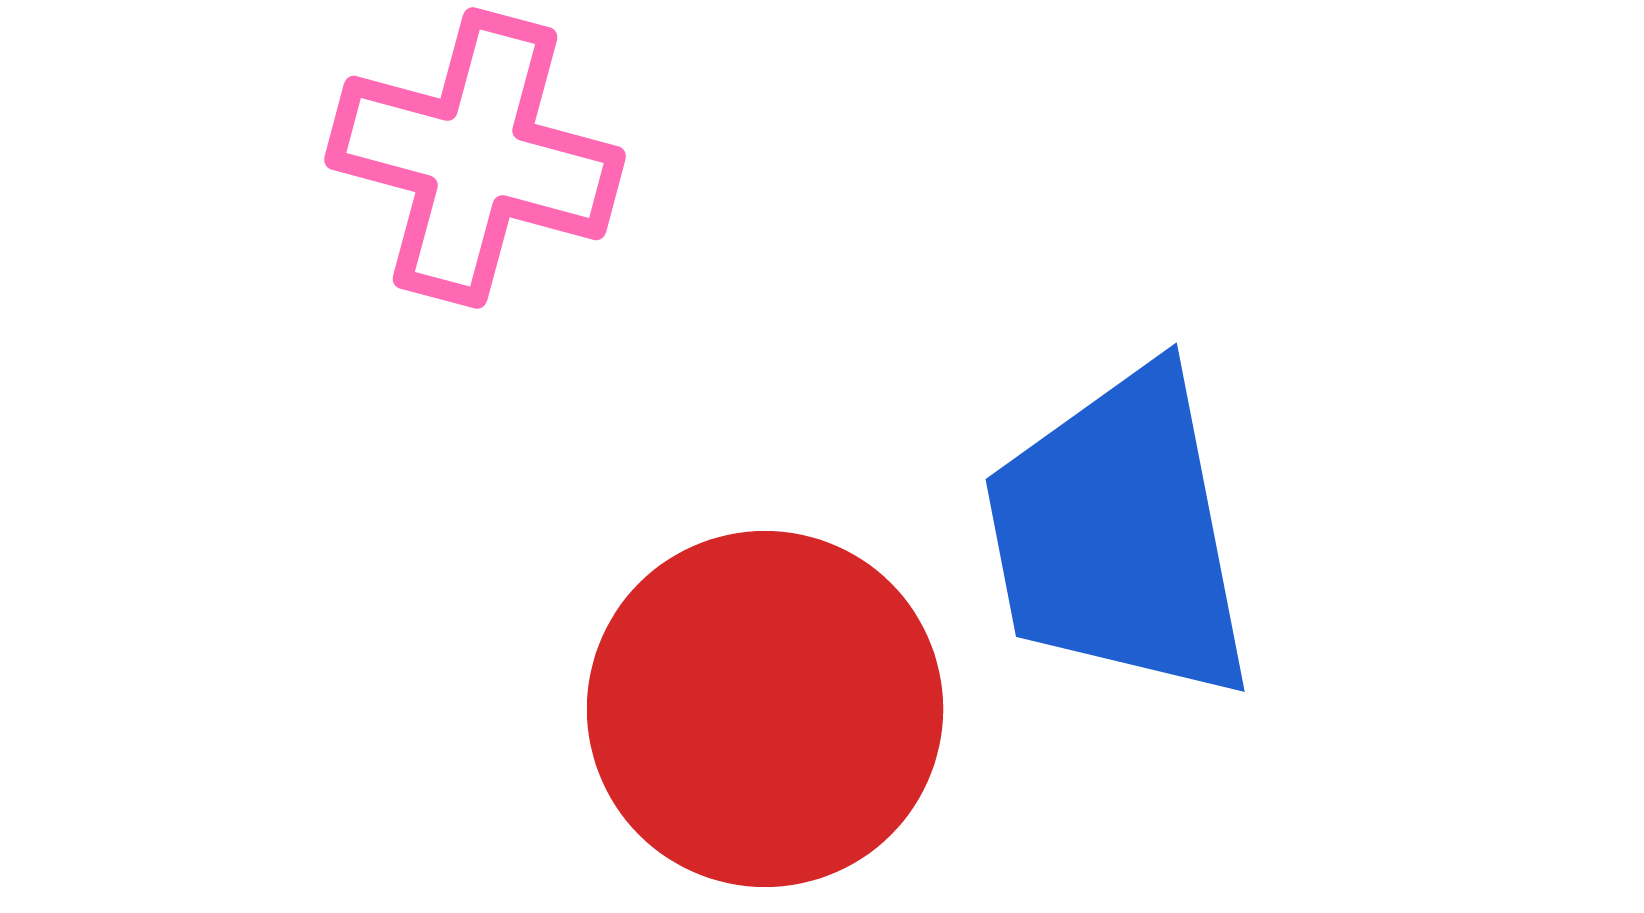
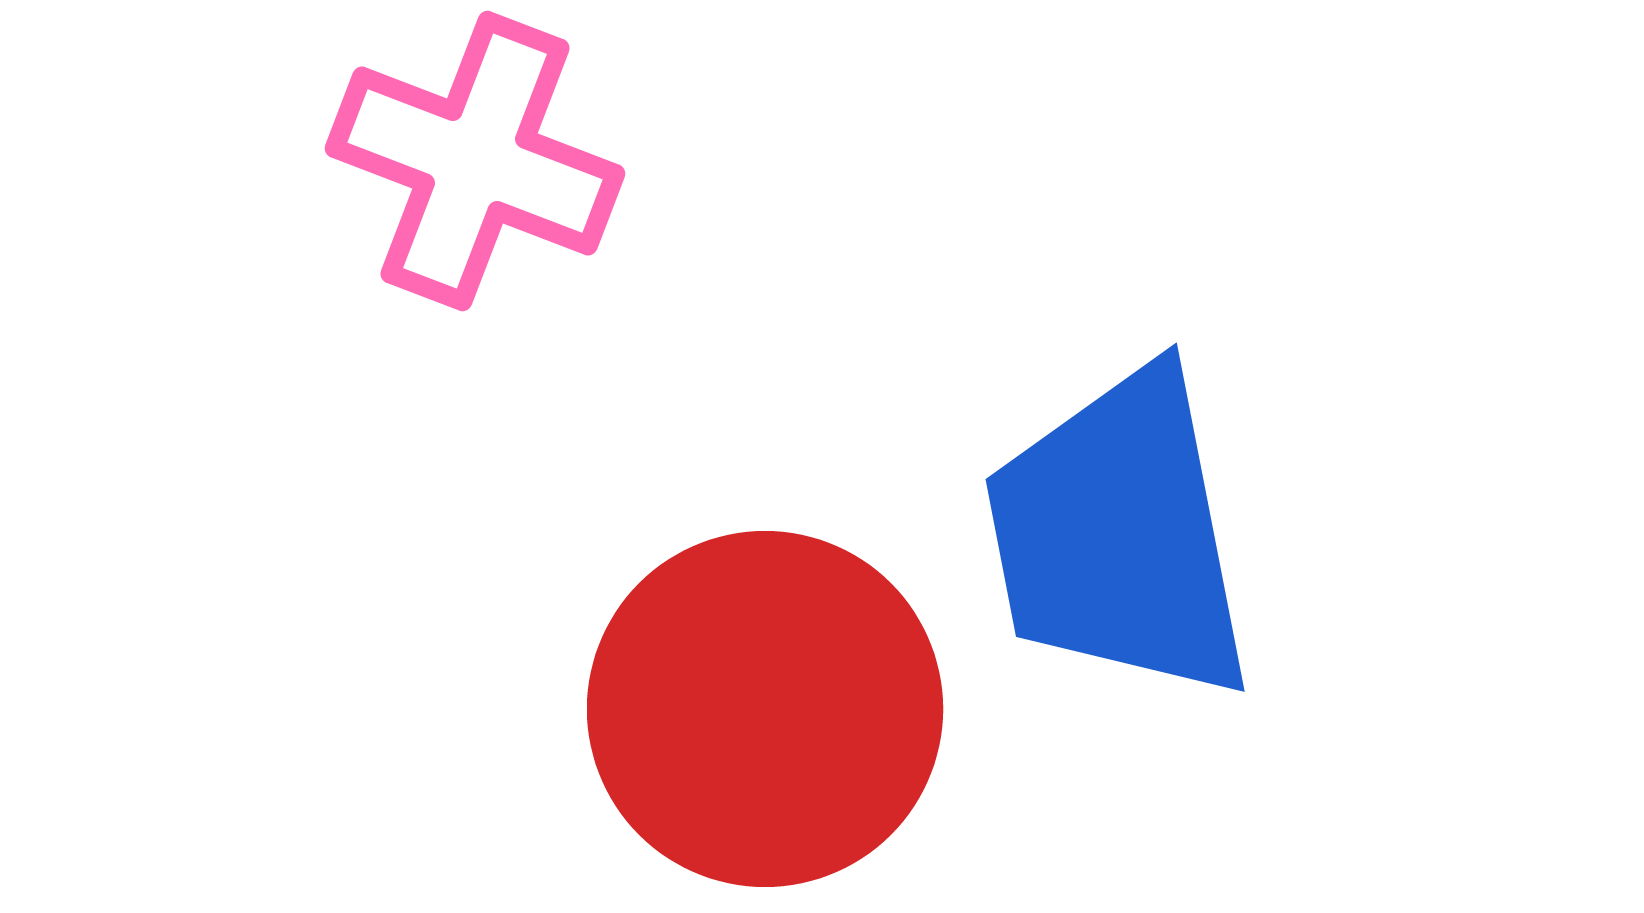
pink cross: moved 3 px down; rotated 6 degrees clockwise
